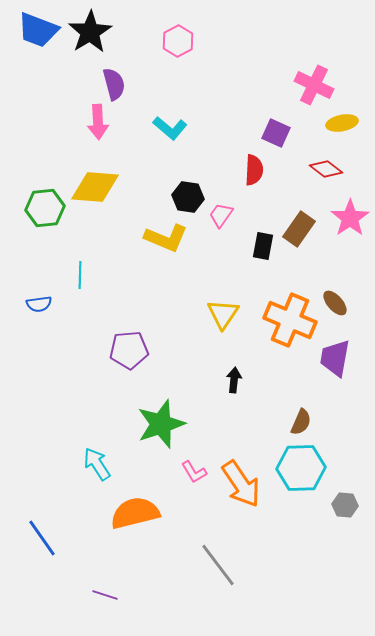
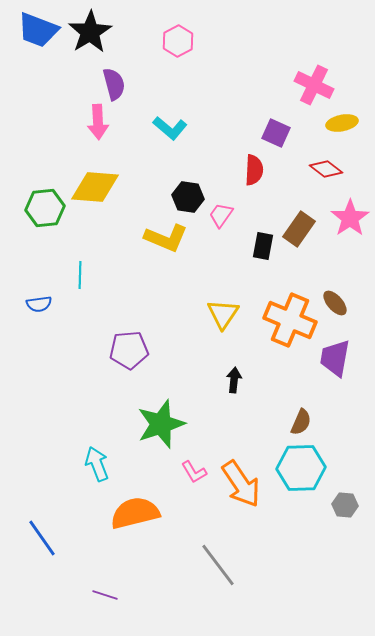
cyan arrow: rotated 12 degrees clockwise
